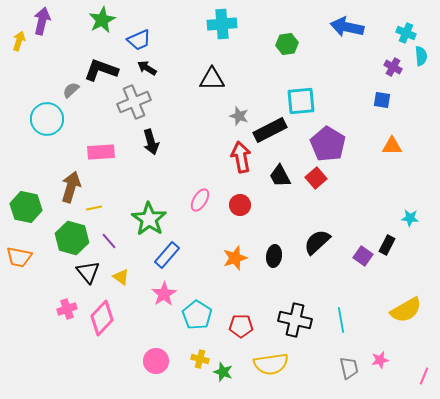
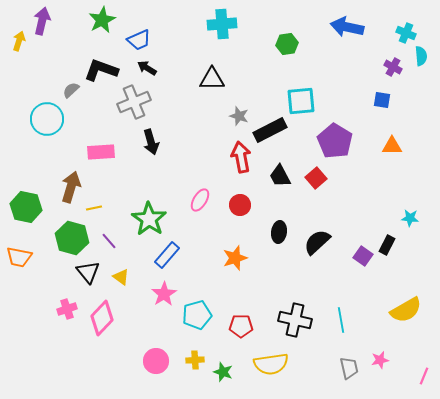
purple pentagon at (328, 144): moved 7 px right, 3 px up
black ellipse at (274, 256): moved 5 px right, 24 px up
cyan pentagon at (197, 315): rotated 24 degrees clockwise
yellow cross at (200, 359): moved 5 px left, 1 px down; rotated 18 degrees counterclockwise
